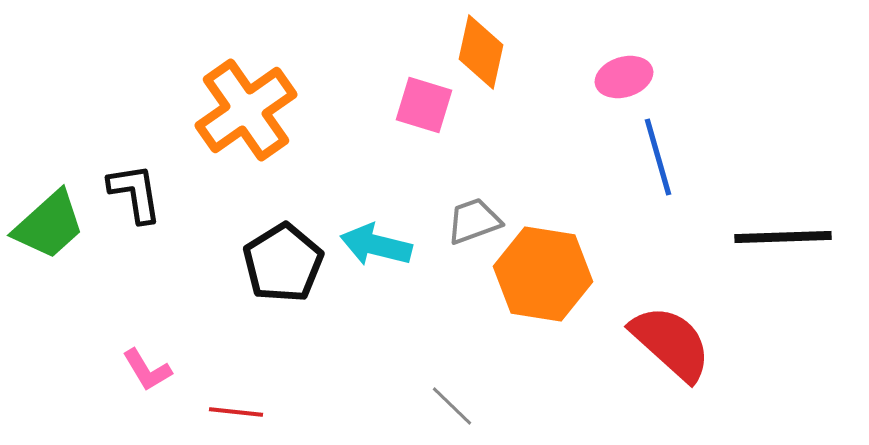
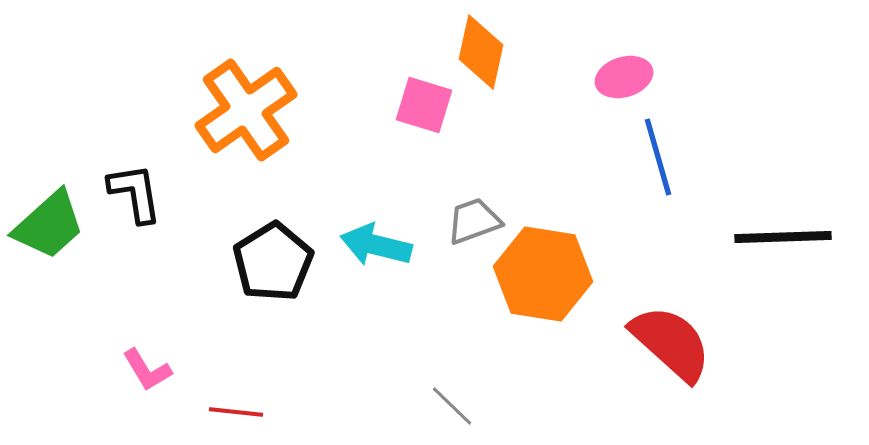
black pentagon: moved 10 px left, 1 px up
